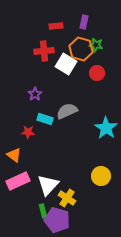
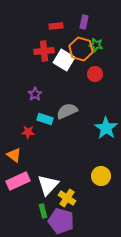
white square: moved 2 px left, 4 px up
red circle: moved 2 px left, 1 px down
purple pentagon: moved 4 px right, 1 px down
